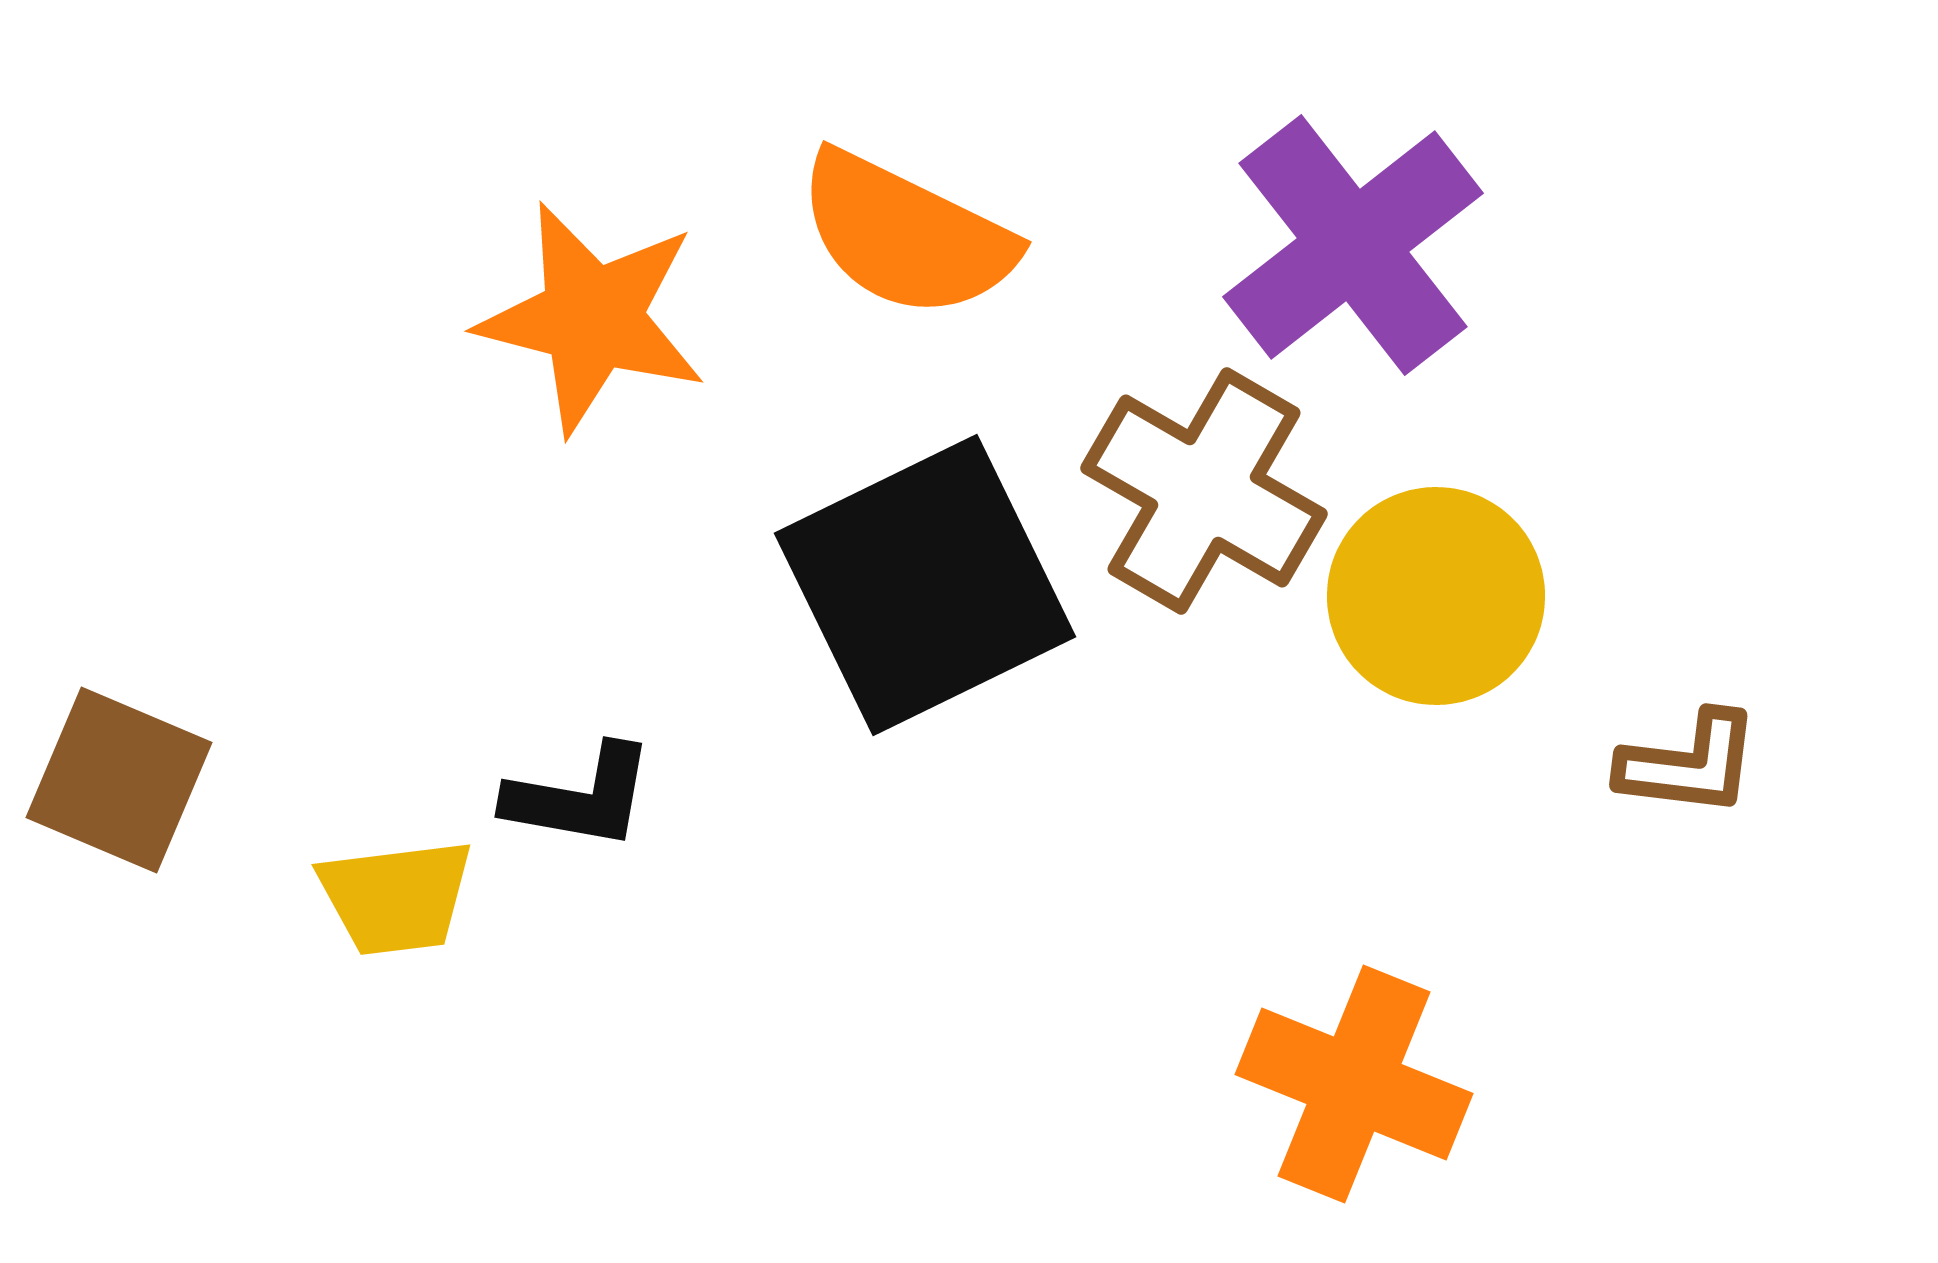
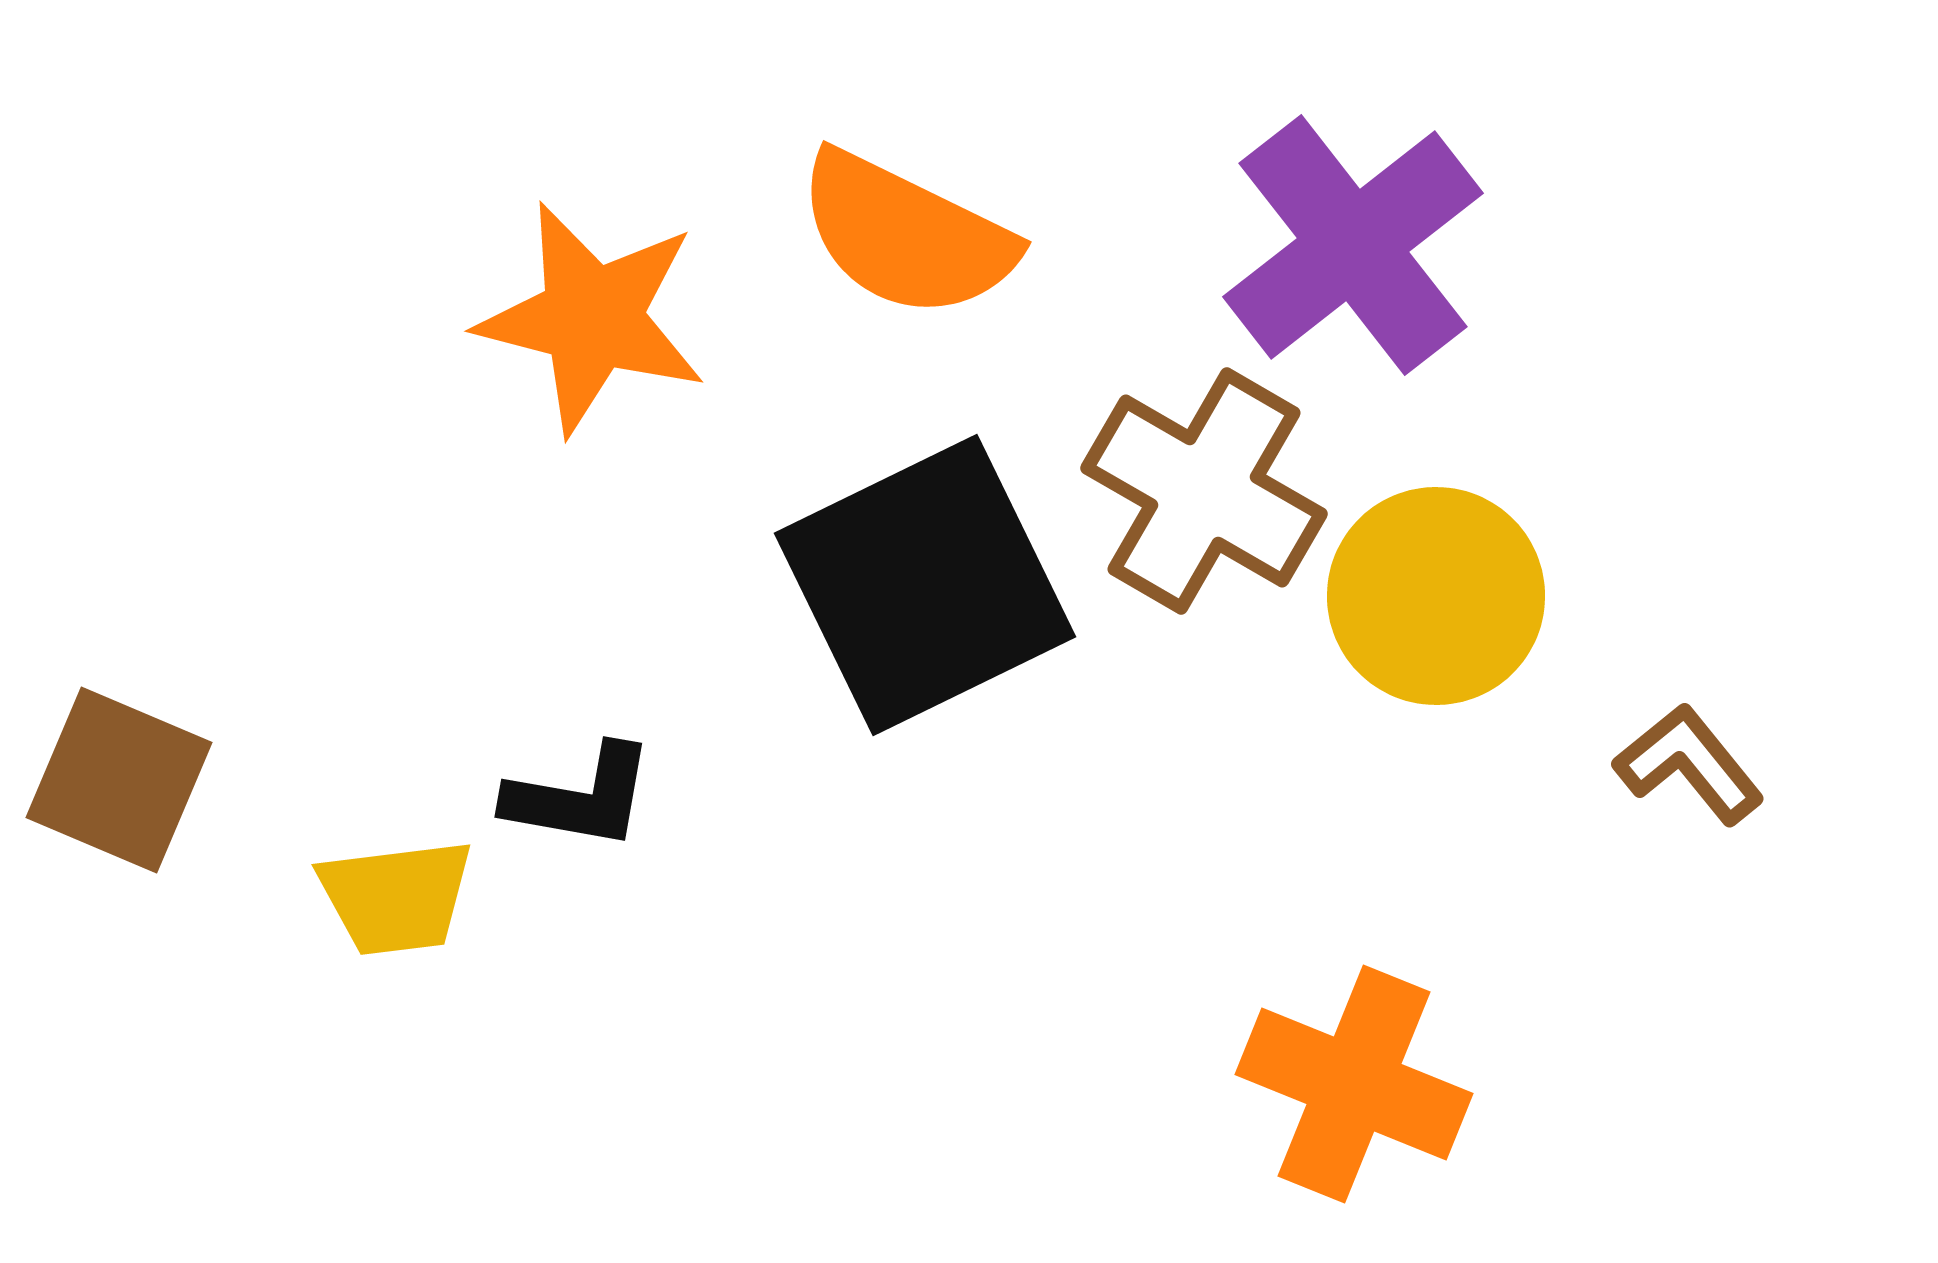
brown L-shape: rotated 136 degrees counterclockwise
